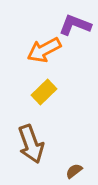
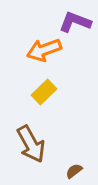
purple L-shape: moved 3 px up
orange arrow: rotated 8 degrees clockwise
brown arrow: rotated 9 degrees counterclockwise
